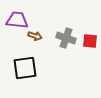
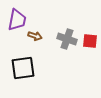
purple trapezoid: rotated 95 degrees clockwise
gray cross: moved 1 px right, 1 px down
black square: moved 2 px left
